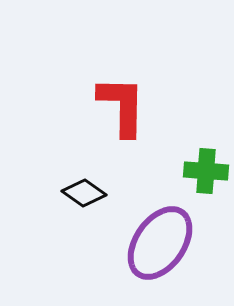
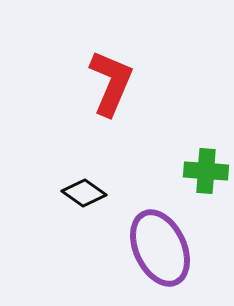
red L-shape: moved 11 px left, 23 px up; rotated 22 degrees clockwise
purple ellipse: moved 5 px down; rotated 60 degrees counterclockwise
